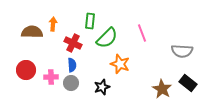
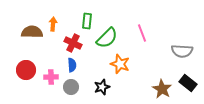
green rectangle: moved 3 px left
gray circle: moved 4 px down
